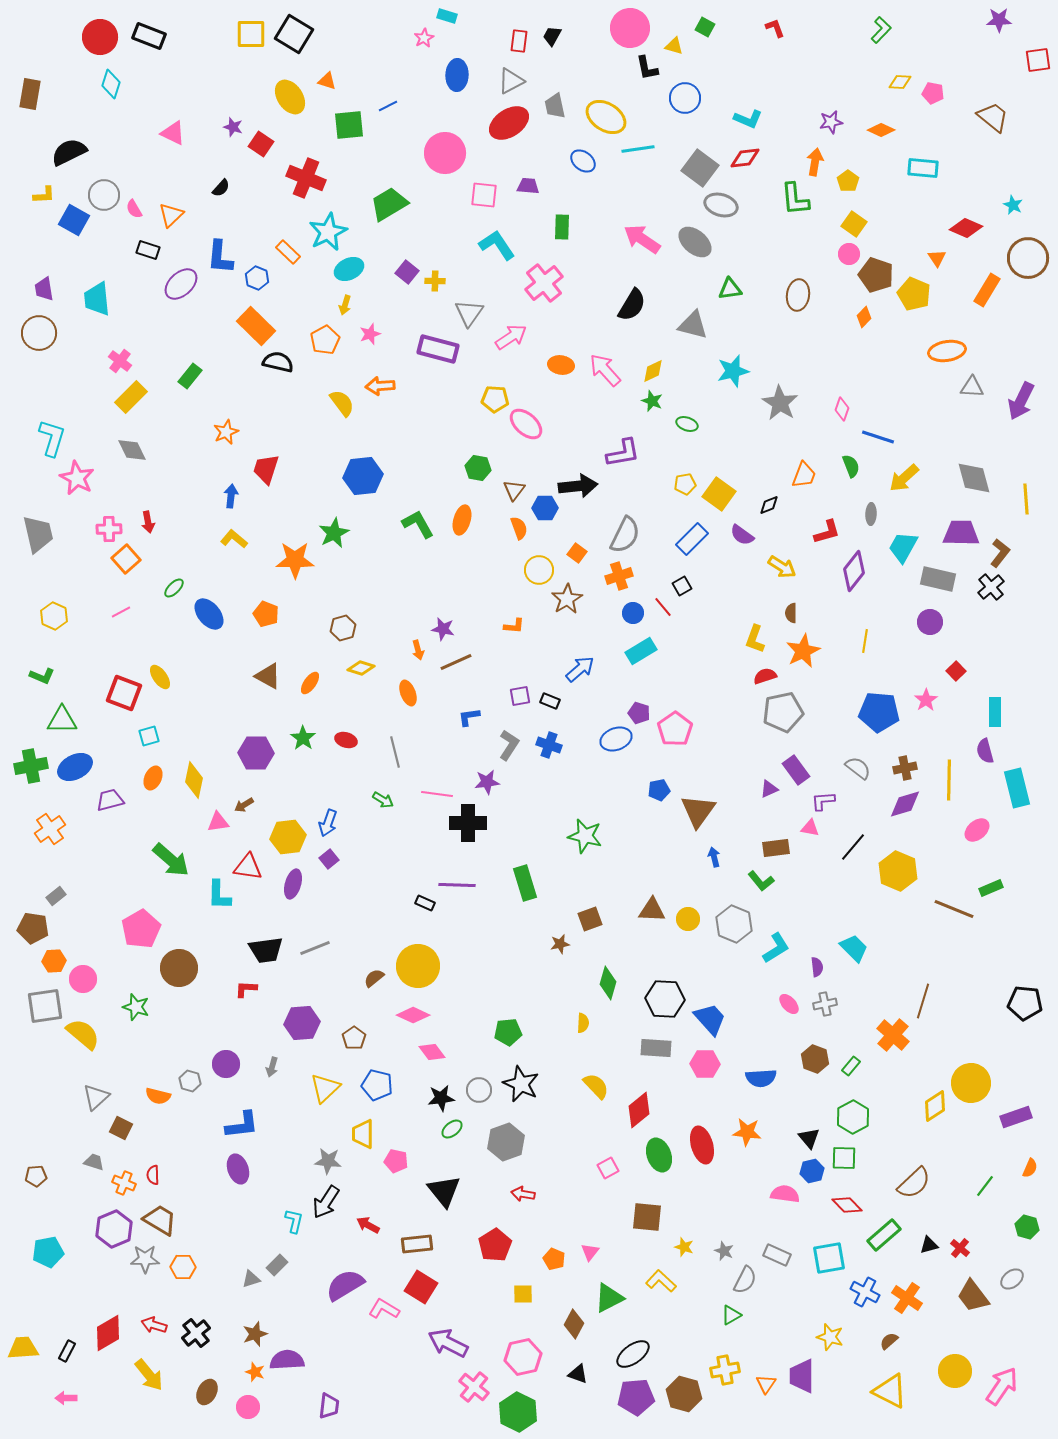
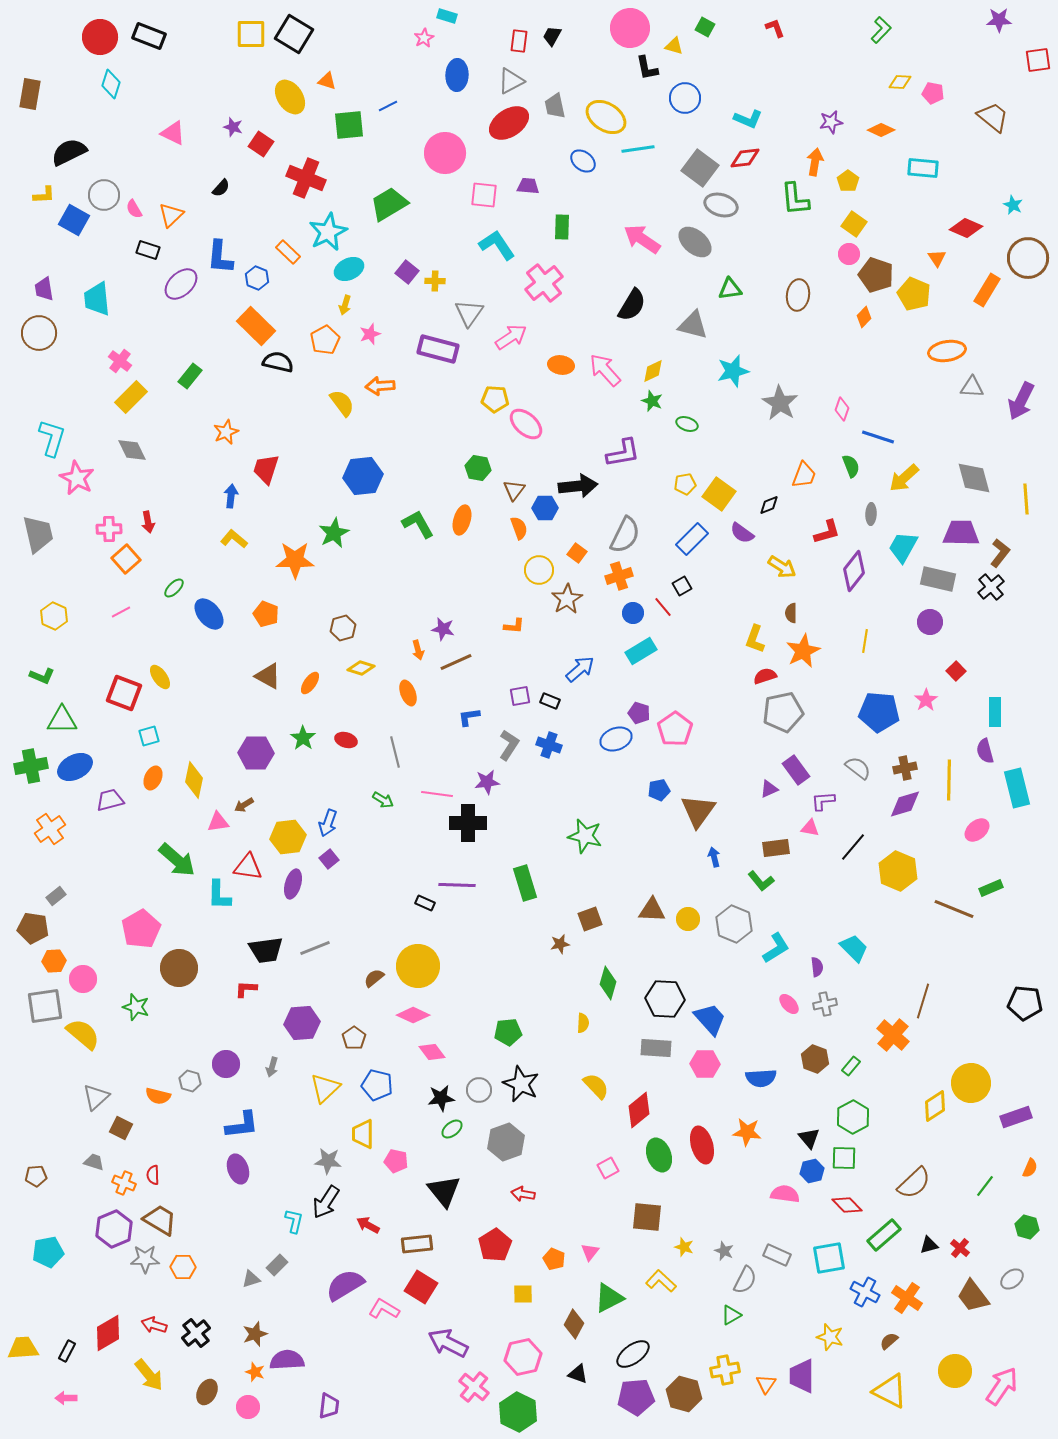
purple semicircle at (742, 535): moved 2 px up
green arrow at (171, 860): moved 6 px right
